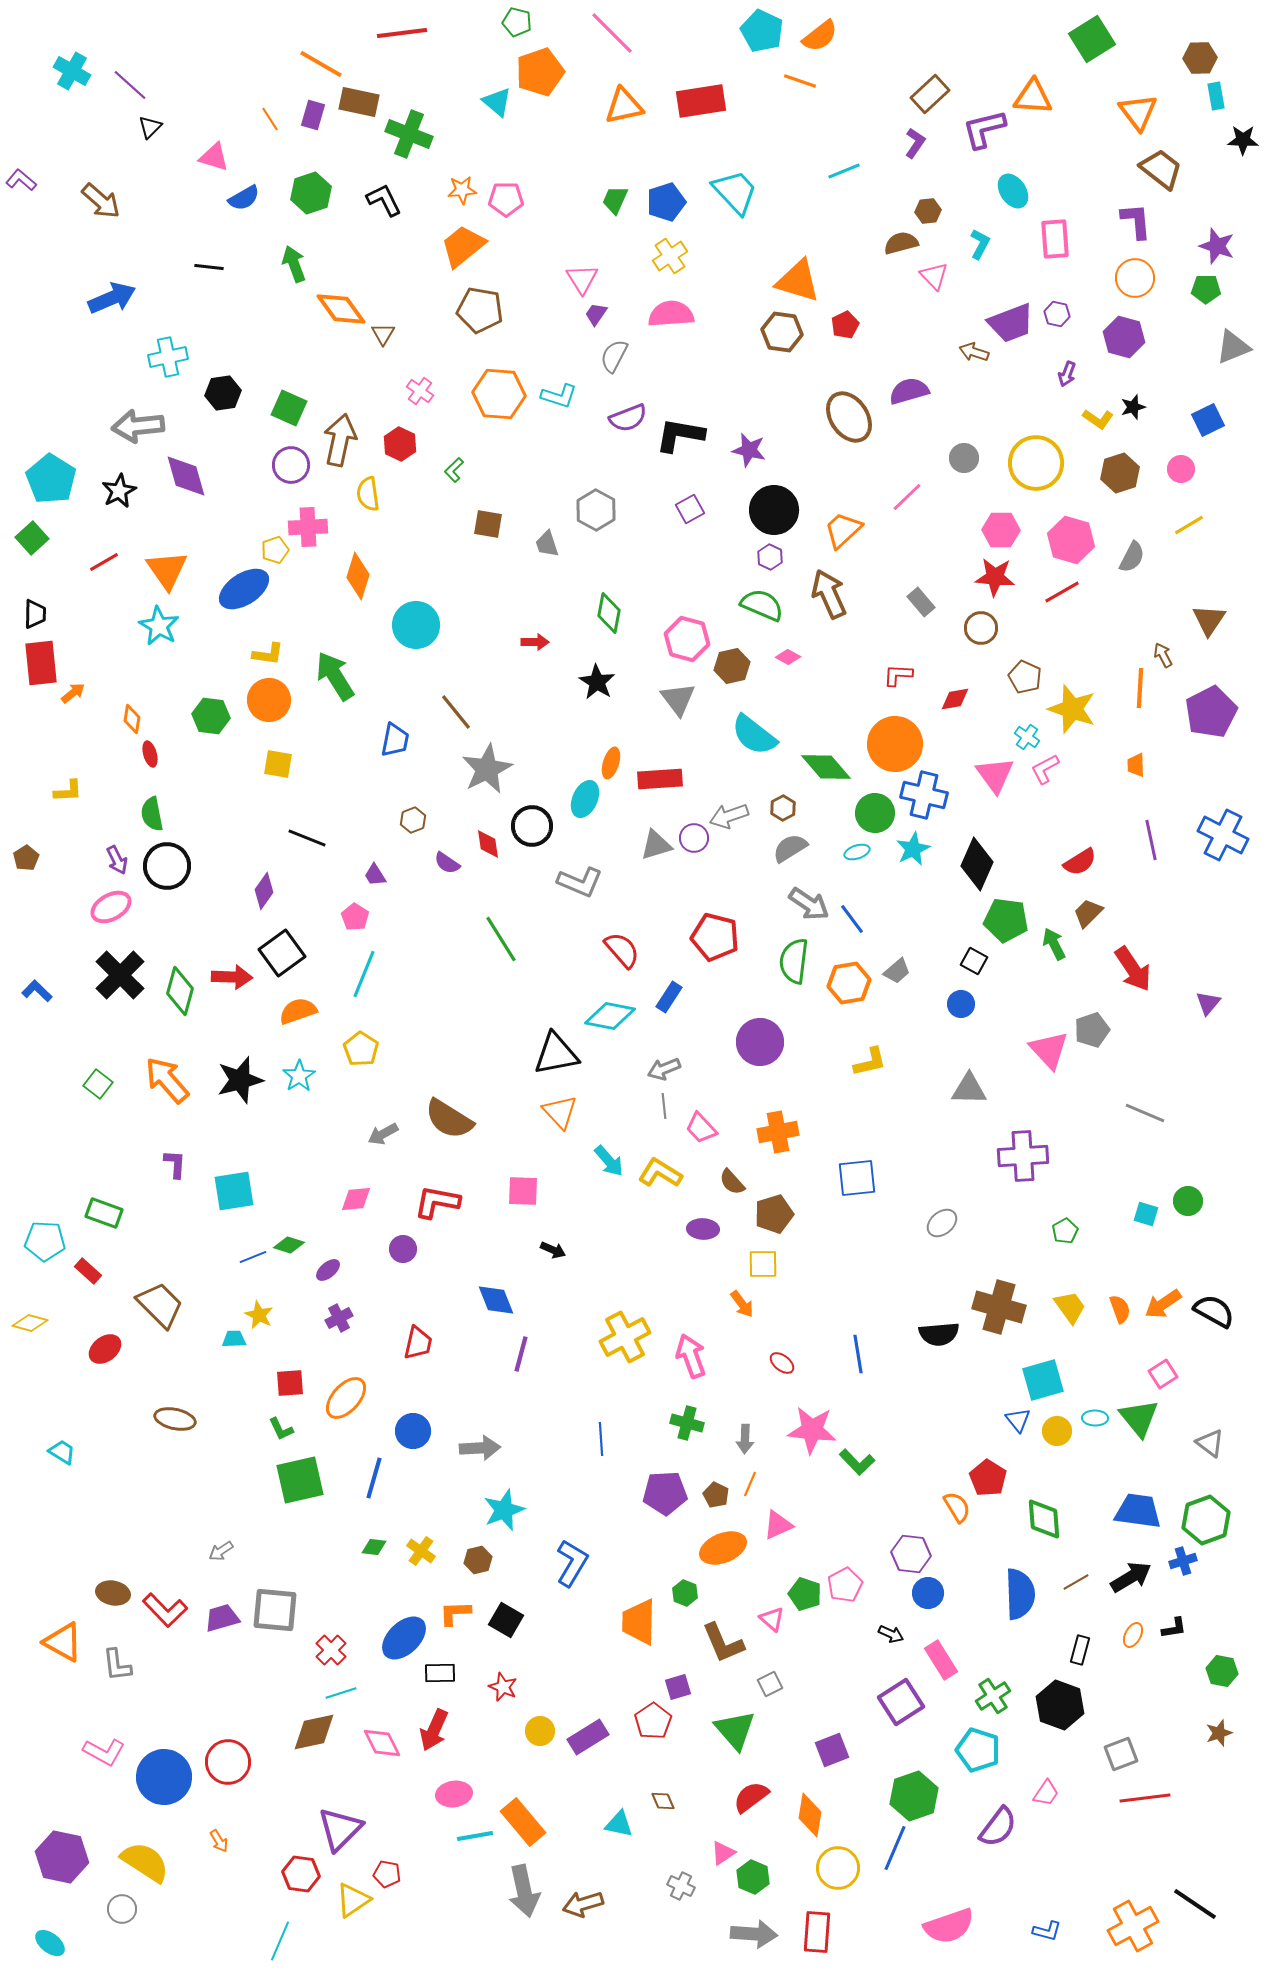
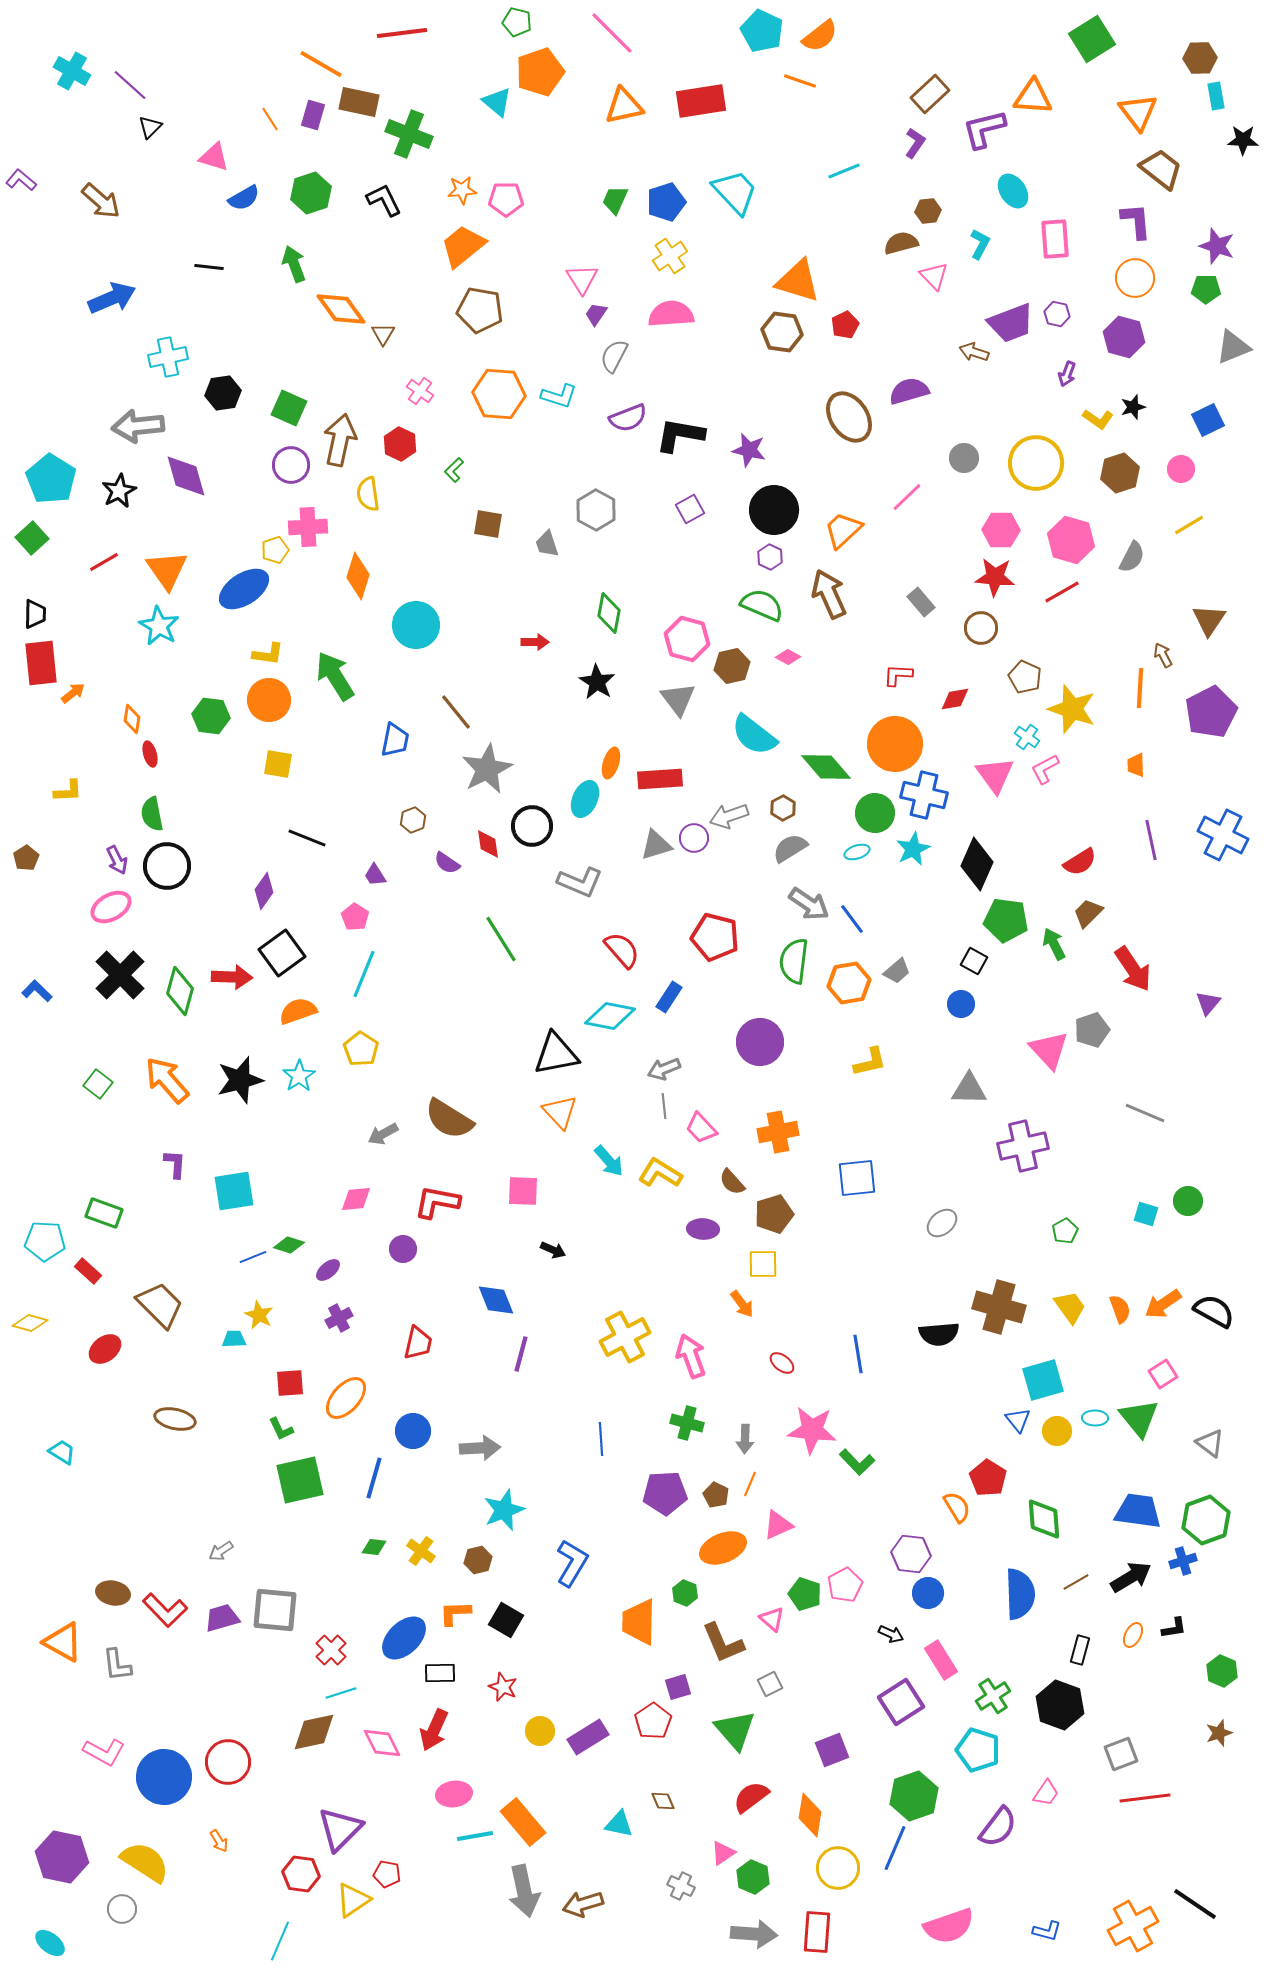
purple cross at (1023, 1156): moved 10 px up; rotated 9 degrees counterclockwise
green hexagon at (1222, 1671): rotated 12 degrees clockwise
